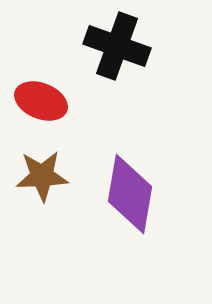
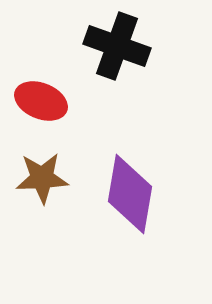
brown star: moved 2 px down
